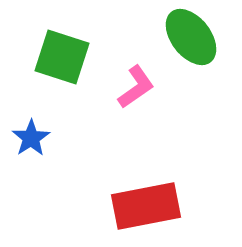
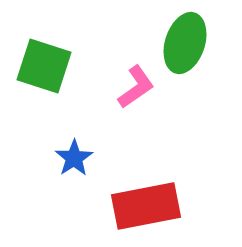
green ellipse: moved 6 px left, 6 px down; rotated 56 degrees clockwise
green square: moved 18 px left, 9 px down
blue star: moved 43 px right, 20 px down
